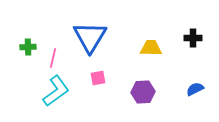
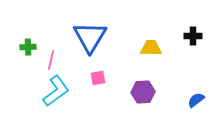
black cross: moved 2 px up
pink line: moved 2 px left, 2 px down
blue semicircle: moved 1 px right, 11 px down; rotated 12 degrees counterclockwise
